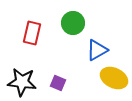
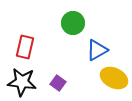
red rectangle: moved 7 px left, 14 px down
purple square: rotated 14 degrees clockwise
